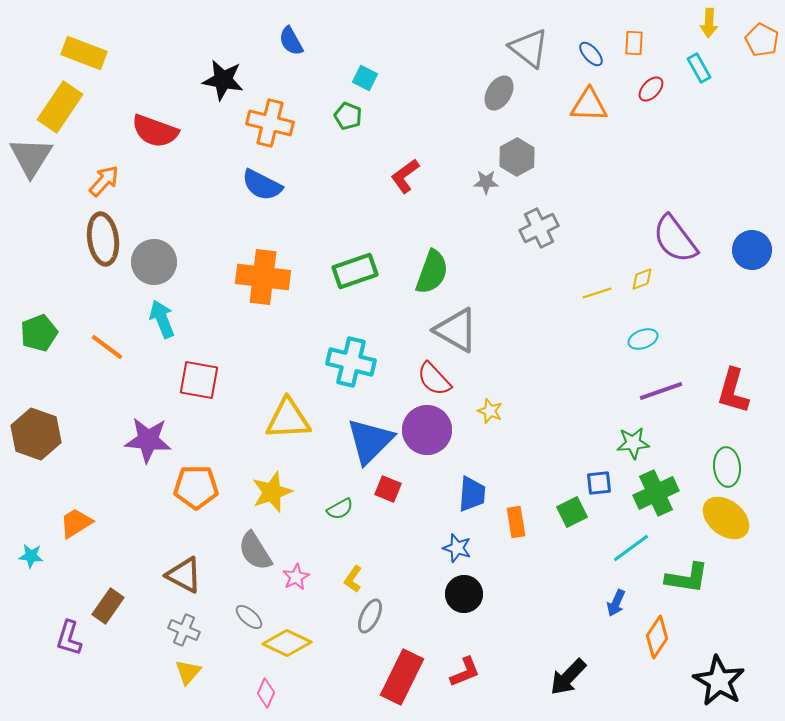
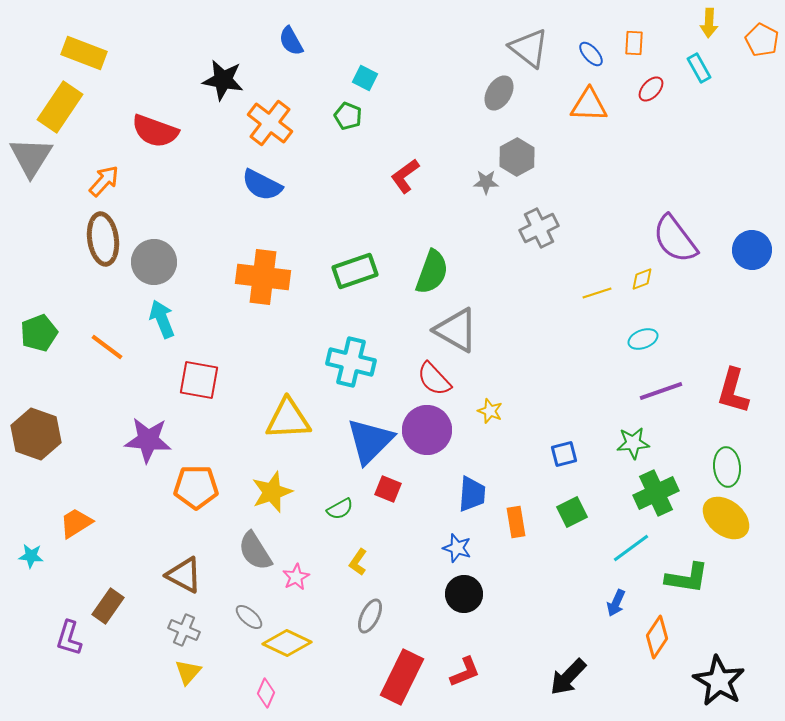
orange cross at (270, 123): rotated 24 degrees clockwise
blue square at (599, 483): moved 35 px left, 29 px up; rotated 8 degrees counterclockwise
yellow L-shape at (353, 579): moved 5 px right, 17 px up
